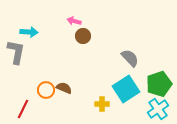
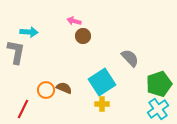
cyan square: moved 24 px left, 7 px up
